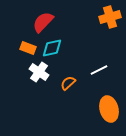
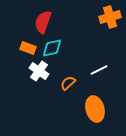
red semicircle: rotated 25 degrees counterclockwise
white cross: moved 1 px up
orange ellipse: moved 14 px left
